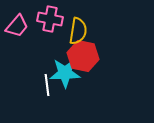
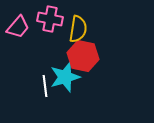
pink trapezoid: moved 1 px right, 1 px down
yellow semicircle: moved 2 px up
cyan star: moved 4 px down; rotated 16 degrees counterclockwise
white line: moved 2 px left, 1 px down
